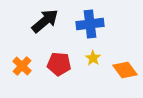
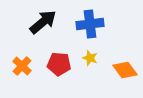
black arrow: moved 2 px left, 1 px down
yellow star: moved 3 px left; rotated 14 degrees counterclockwise
